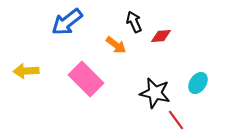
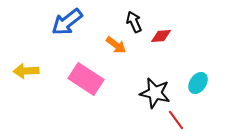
pink rectangle: rotated 12 degrees counterclockwise
